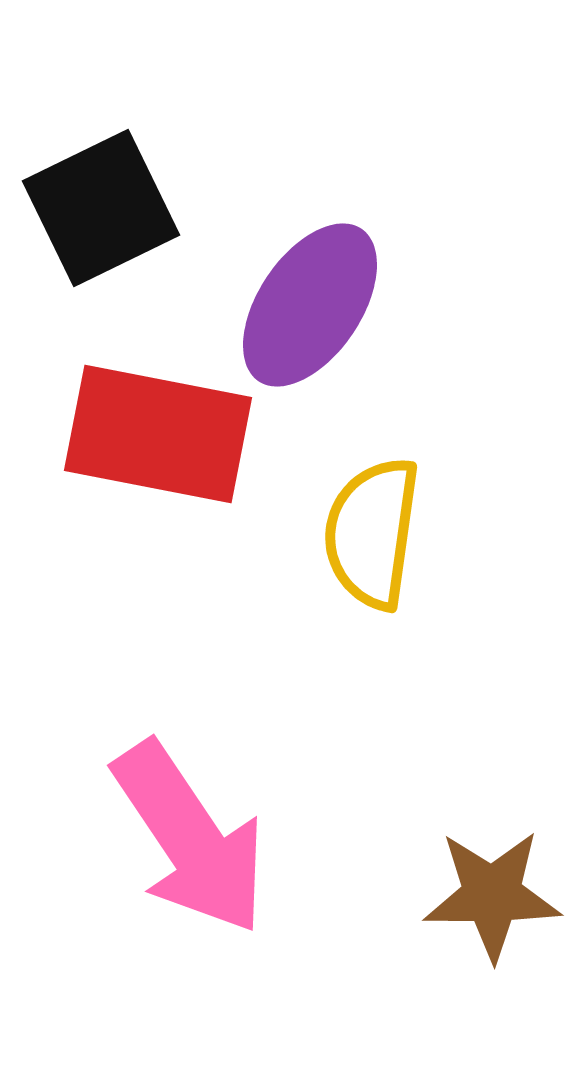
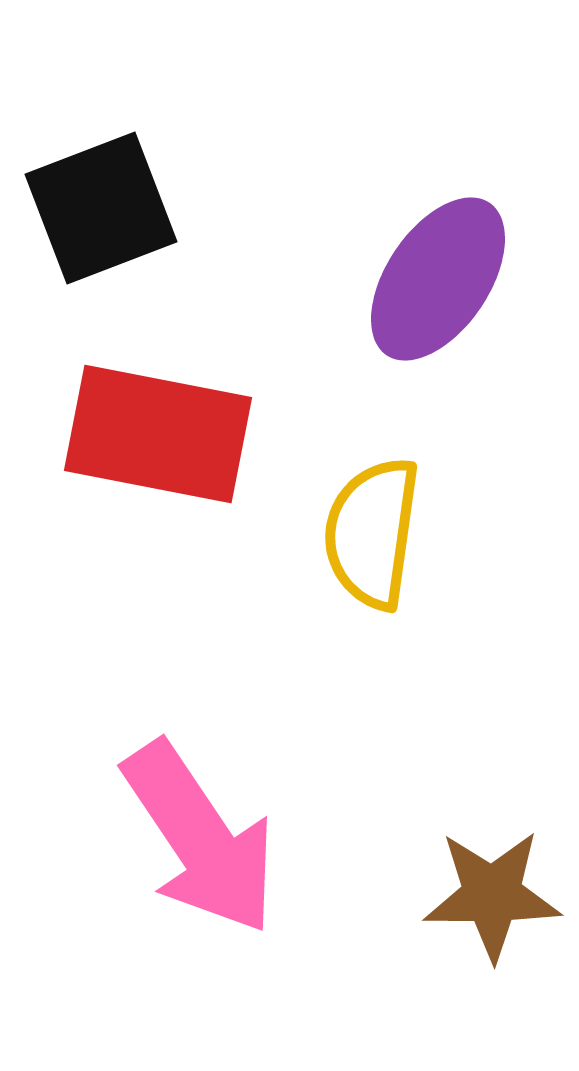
black square: rotated 5 degrees clockwise
purple ellipse: moved 128 px right, 26 px up
pink arrow: moved 10 px right
